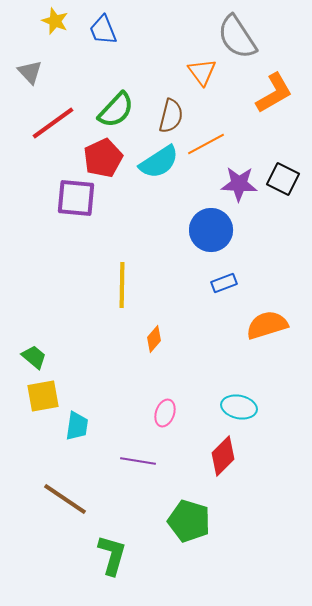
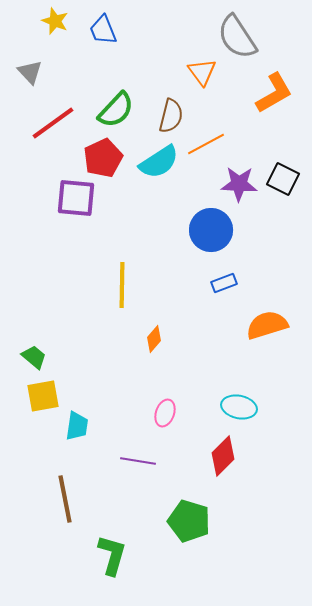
brown line: rotated 45 degrees clockwise
